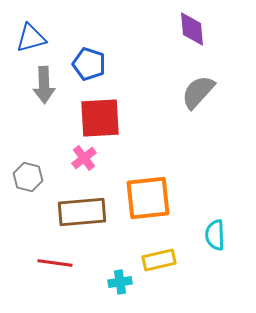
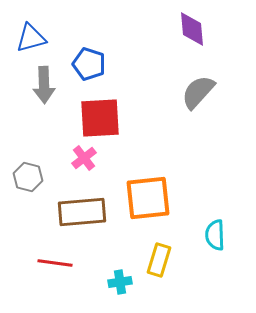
yellow rectangle: rotated 60 degrees counterclockwise
